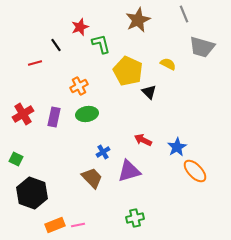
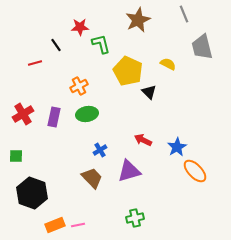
red star: rotated 18 degrees clockwise
gray trapezoid: rotated 60 degrees clockwise
blue cross: moved 3 px left, 2 px up
green square: moved 3 px up; rotated 24 degrees counterclockwise
